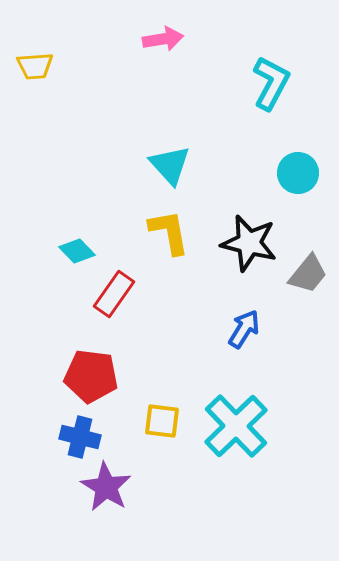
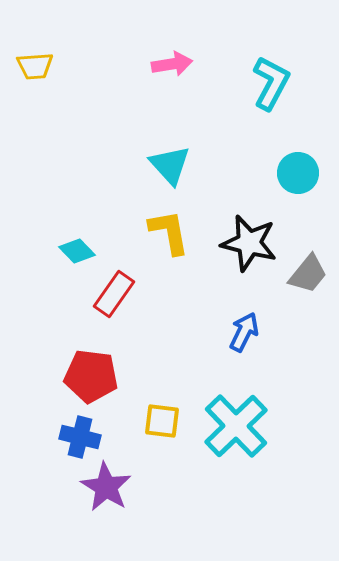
pink arrow: moved 9 px right, 25 px down
blue arrow: moved 3 px down; rotated 6 degrees counterclockwise
